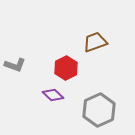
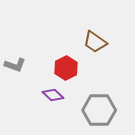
brown trapezoid: rotated 125 degrees counterclockwise
gray hexagon: rotated 24 degrees clockwise
